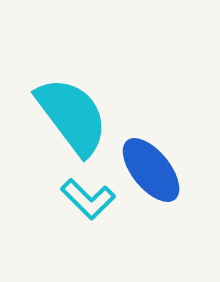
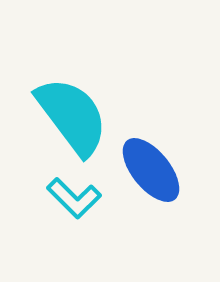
cyan L-shape: moved 14 px left, 1 px up
